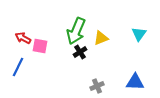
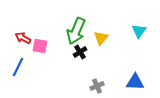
cyan triangle: moved 3 px up
yellow triangle: rotated 28 degrees counterclockwise
